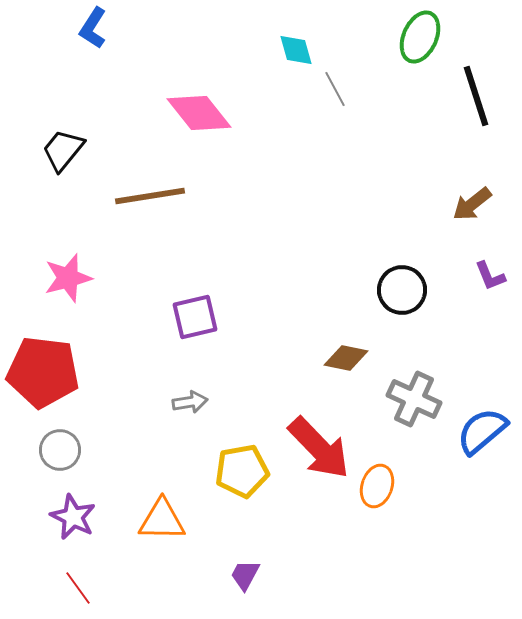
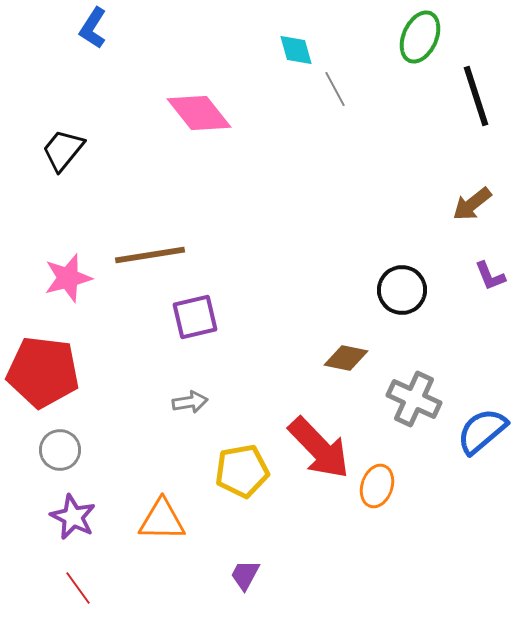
brown line: moved 59 px down
